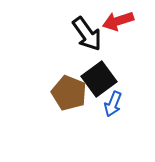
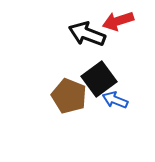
black arrow: rotated 147 degrees clockwise
brown pentagon: moved 3 px down
blue arrow: moved 2 px right, 4 px up; rotated 90 degrees clockwise
